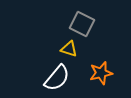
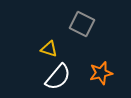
yellow triangle: moved 20 px left
white semicircle: moved 1 px right, 1 px up
